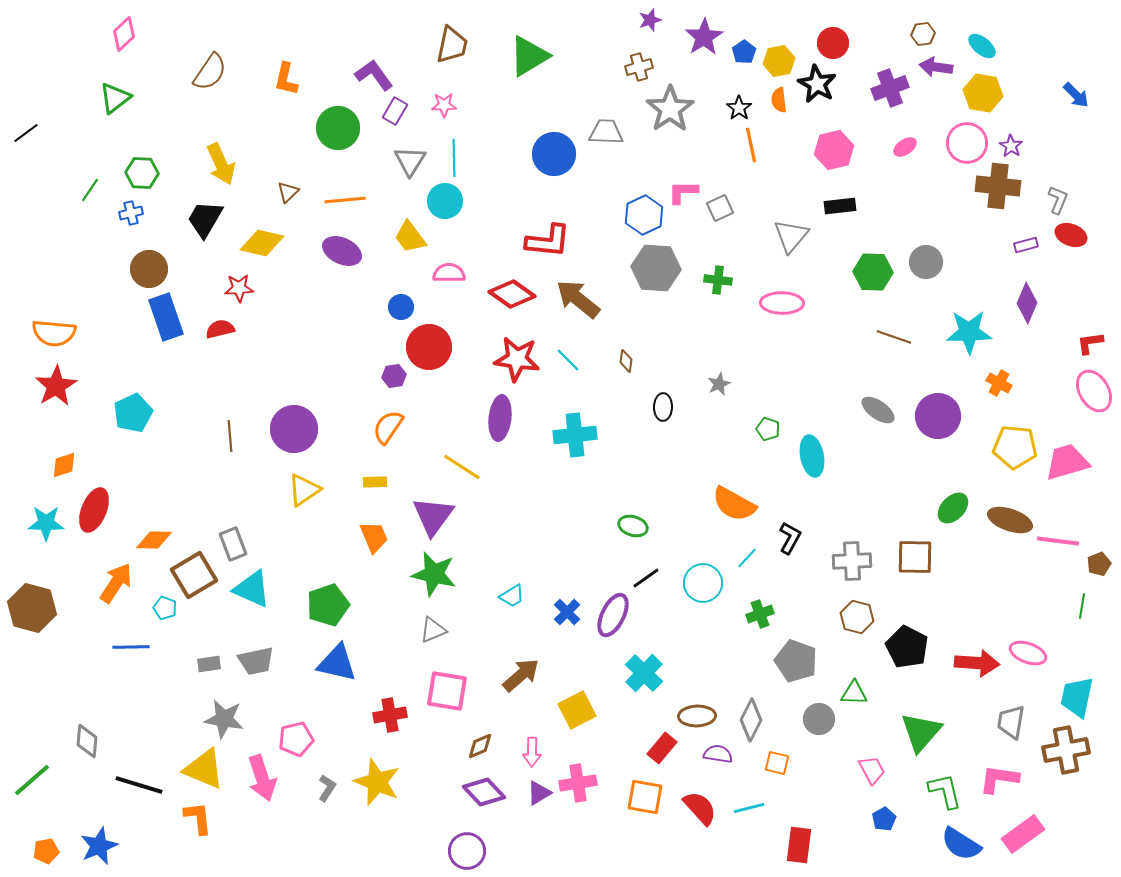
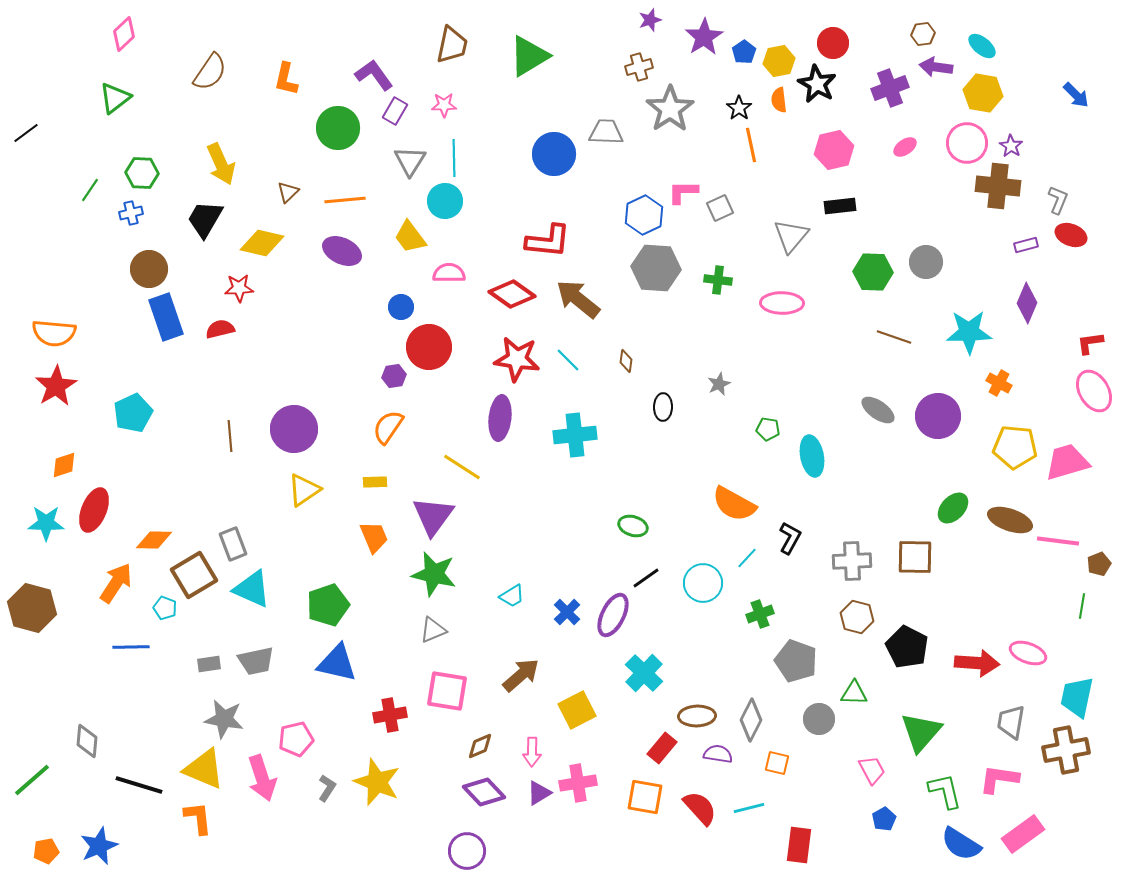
green pentagon at (768, 429): rotated 10 degrees counterclockwise
